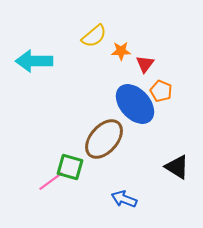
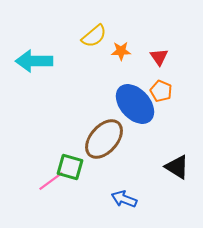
red triangle: moved 14 px right, 7 px up; rotated 12 degrees counterclockwise
